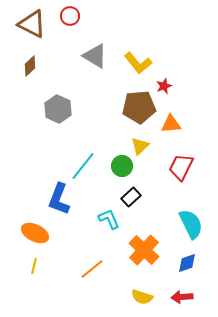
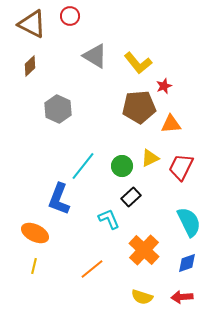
yellow triangle: moved 10 px right, 12 px down; rotated 18 degrees clockwise
cyan semicircle: moved 2 px left, 2 px up
